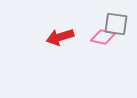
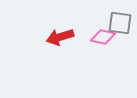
gray square: moved 4 px right, 1 px up
